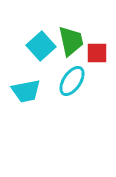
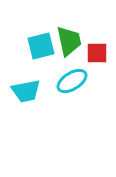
green trapezoid: moved 2 px left
cyan square: rotated 28 degrees clockwise
cyan ellipse: rotated 24 degrees clockwise
